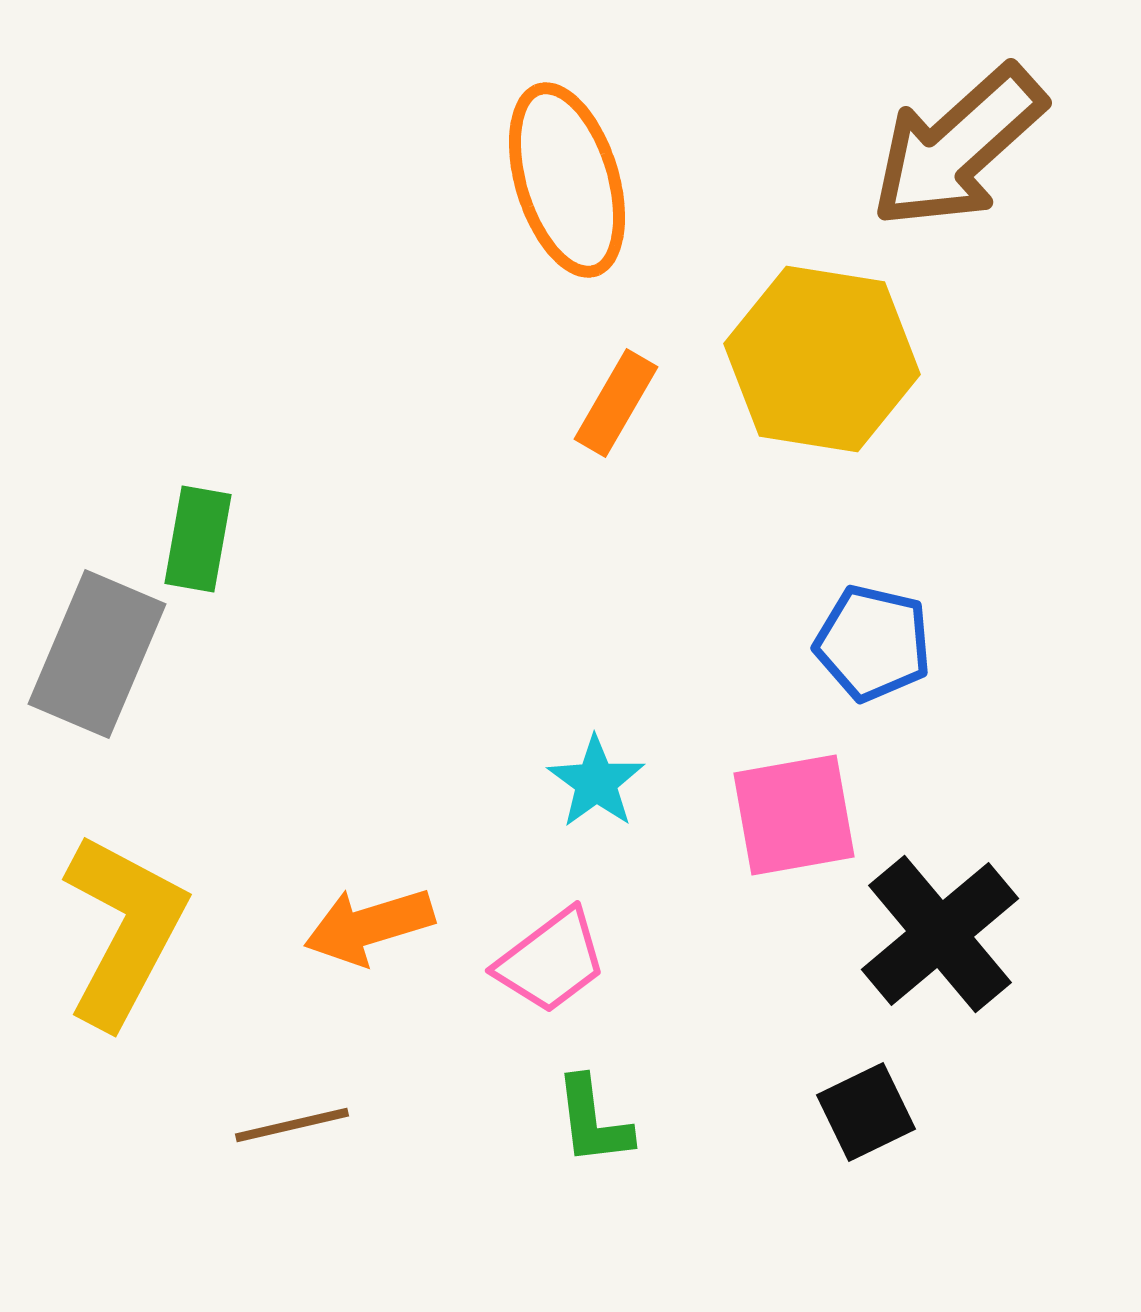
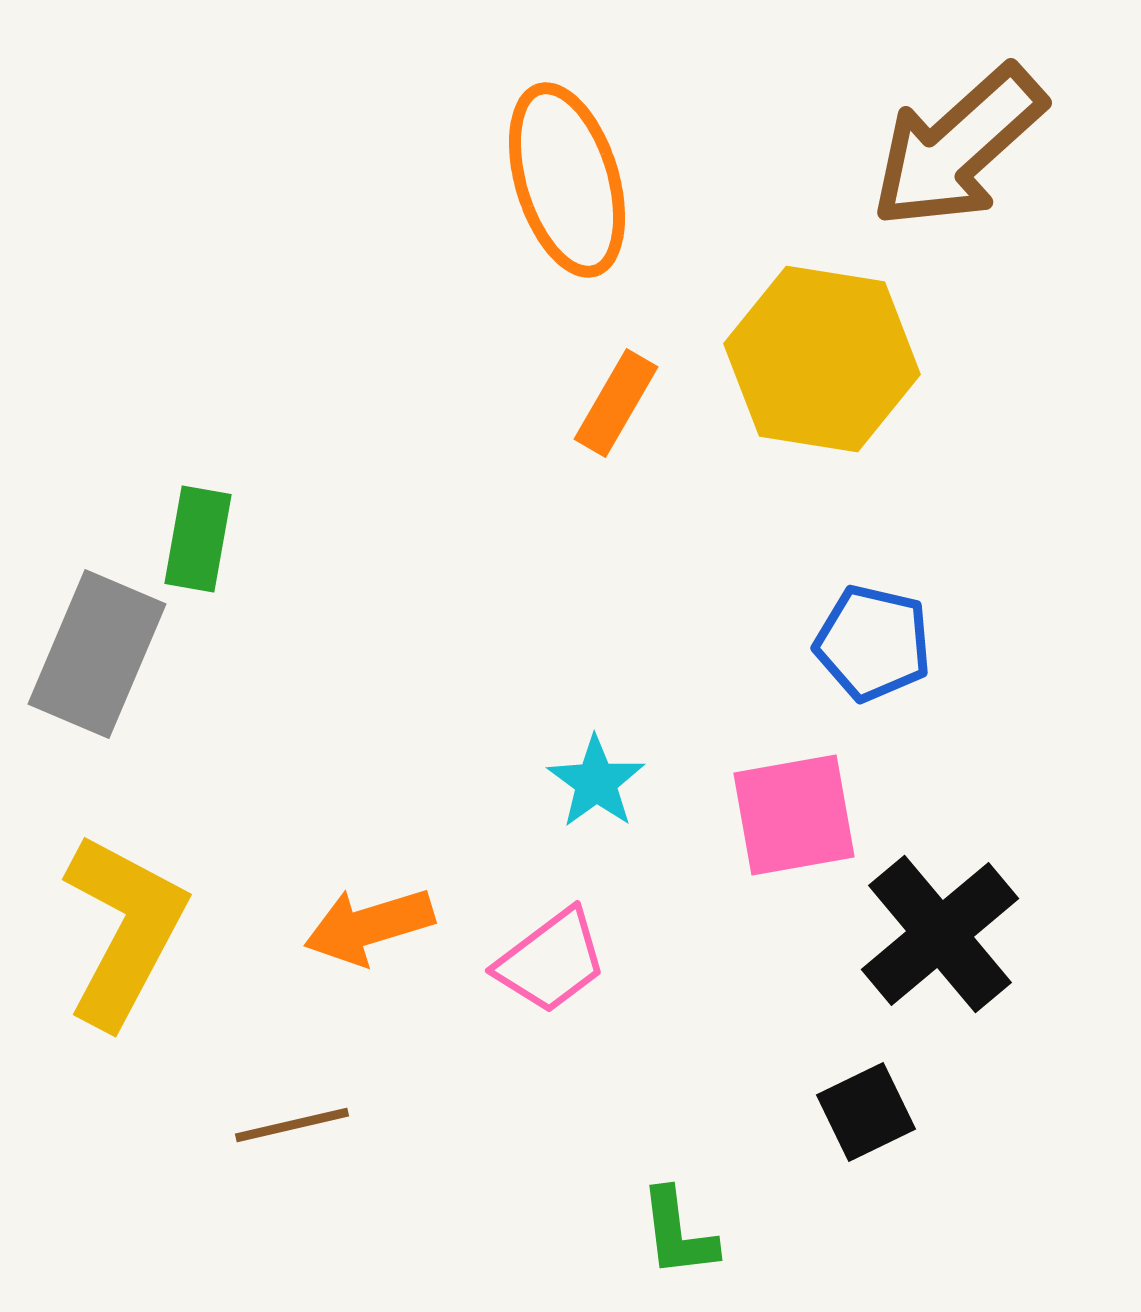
green L-shape: moved 85 px right, 112 px down
